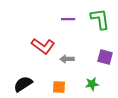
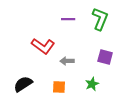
green L-shape: rotated 30 degrees clockwise
gray arrow: moved 2 px down
green star: rotated 16 degrees counterclockwise
